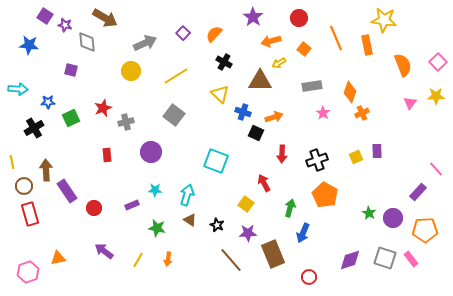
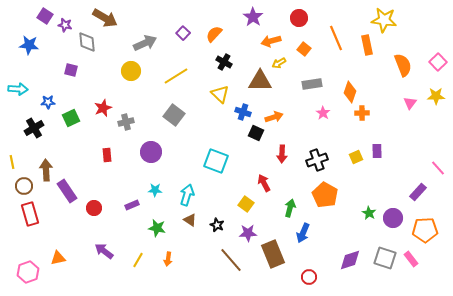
gray rectangle at (312, 86): moved 2 px up
orange cross at (362, 113): rotated 24 degrees clockwise
pink line at (436, 169): moved 2 px right, 1 px up
